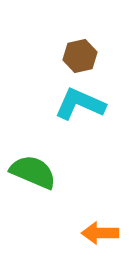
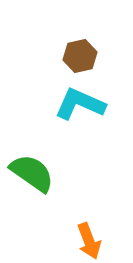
green semicircle: moved 1 px left, 1 px down; rotated 12 degrees clockwise
orange arrow: moved 11 px left, 8 px down; rotated 111 degrees counterclockwise
